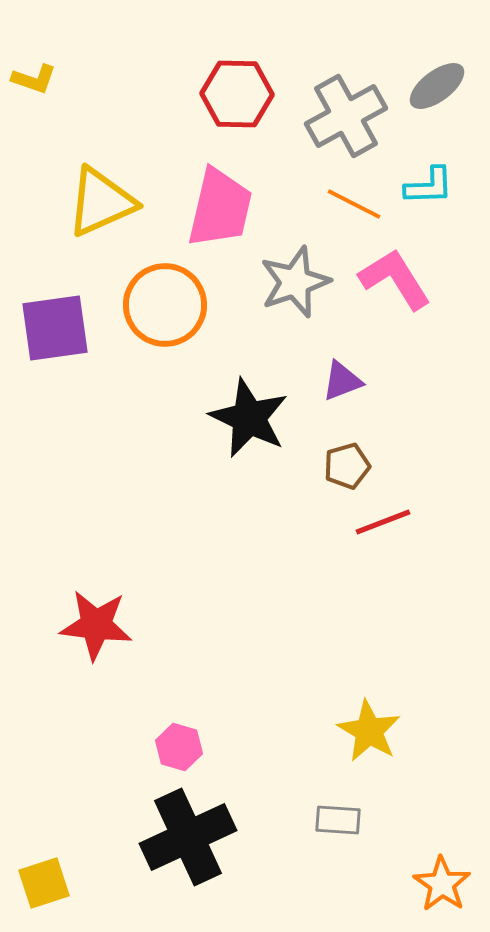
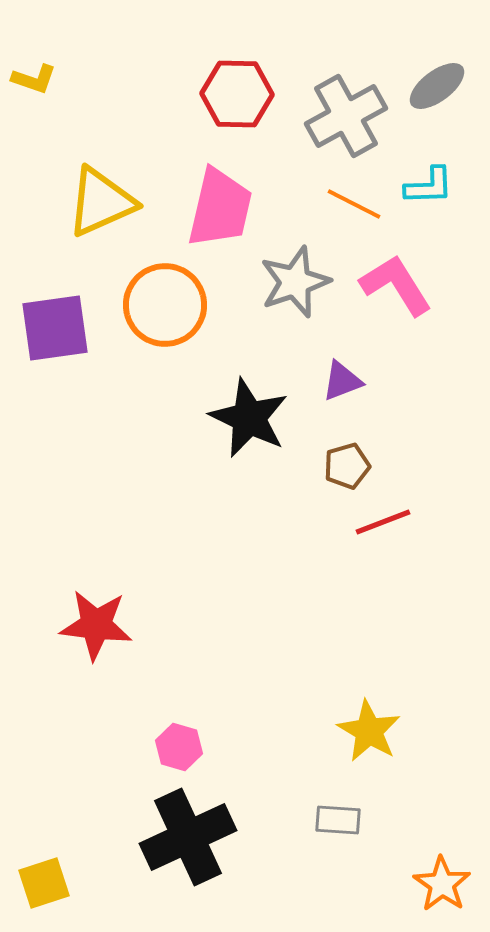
pink L-shape: moved 1 px right, 6 px down
